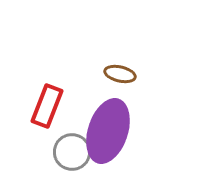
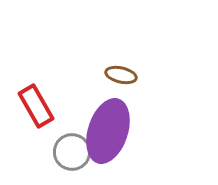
brown ellipse: moved 1 px right, 1 px down
red rectangle: moved 11 px left; rotated 51 degrees counterclockwise
